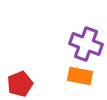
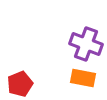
orange rectangle: moved 3 px right, 2 px down
